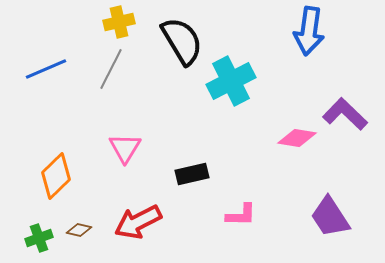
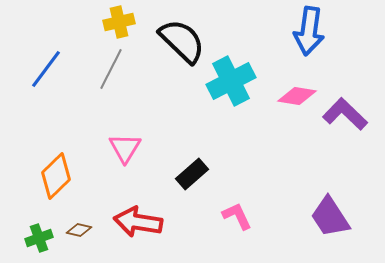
black semicircle: rotated 15 degrees counterclockwise
blue line: rotated 30 degrees counterclockwise
pink diamond: moved 42 px up
black rectangle: rotated 28 degrees counterclockwise
pink L-shape: moved 4 px left, 1 px down; rotated 116 degrees counterclockwise
red arrow: rotated 36 degrees clockwise
